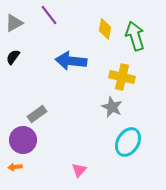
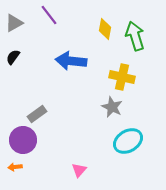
cyan ellipse: moved 1 px up; rotated 28 degrees clockwise
